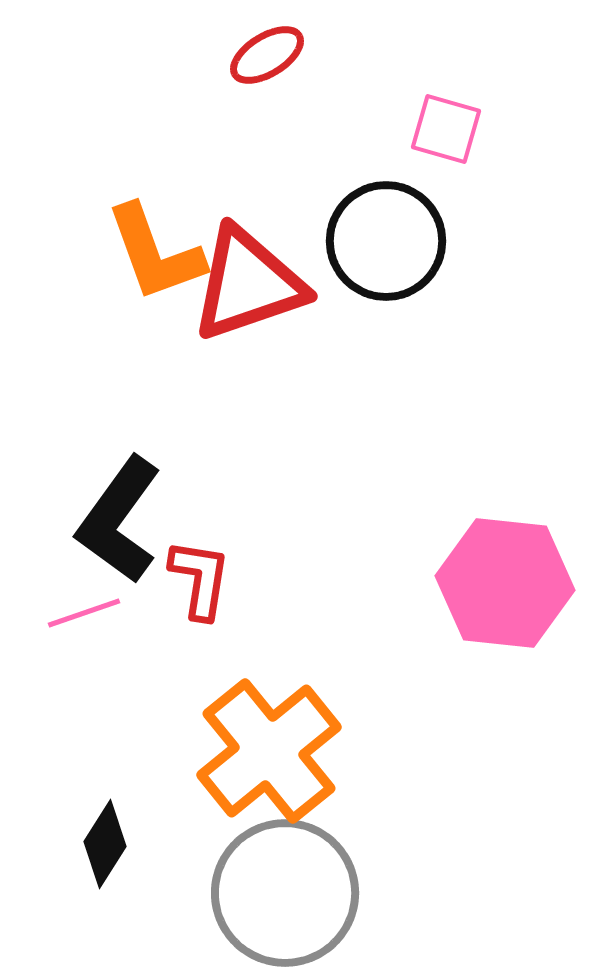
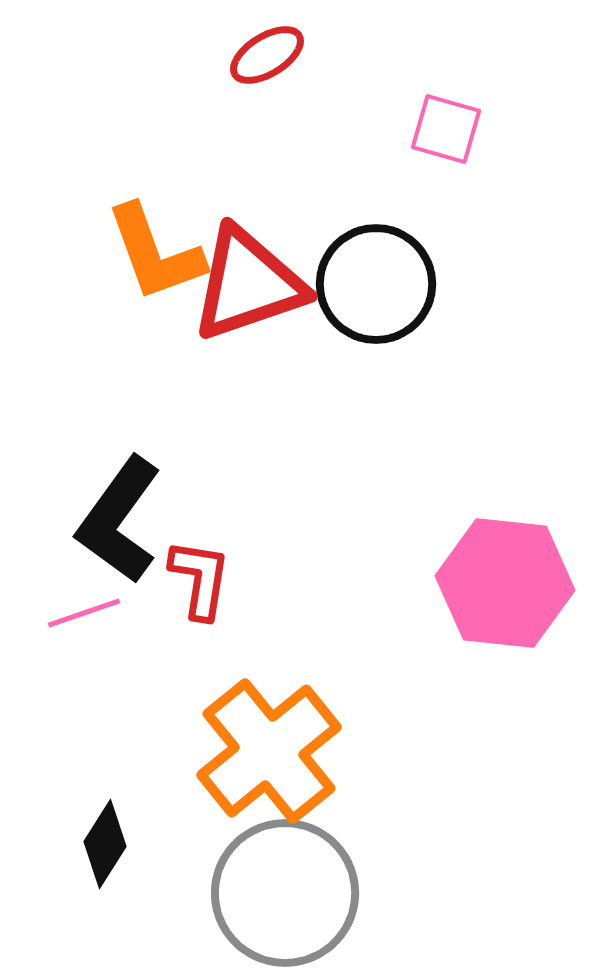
black circle: moved 10 px left, 43 px down
